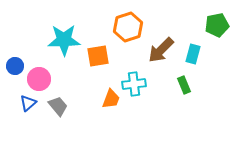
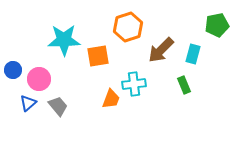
blue circle: moved 2 px left, 4 px down
